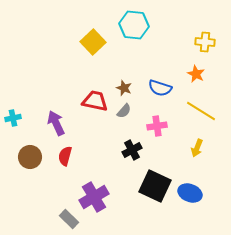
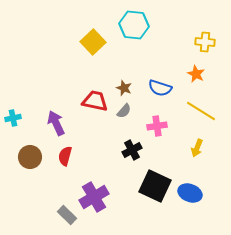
gray rectangle: moved 2 px left, 4 px up
